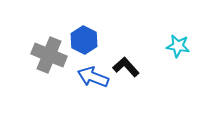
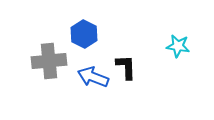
blue hexagon: moved 6 px up
gray cross: moved 6 px down; rotated 28 degrees counterclockwise
black L-shape: rotated 40 degrees clockwise
